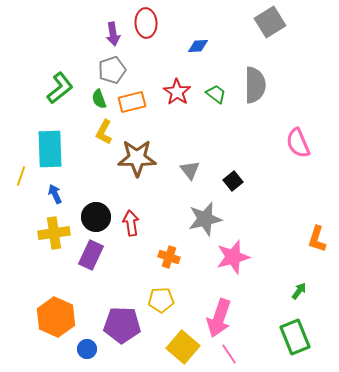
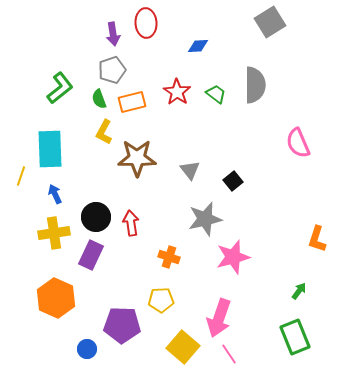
orange hexagon: moved 19 px up
